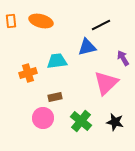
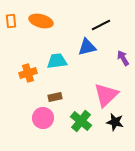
pink triangle: moved 12 px down
